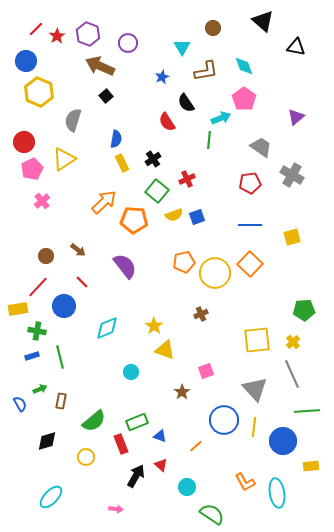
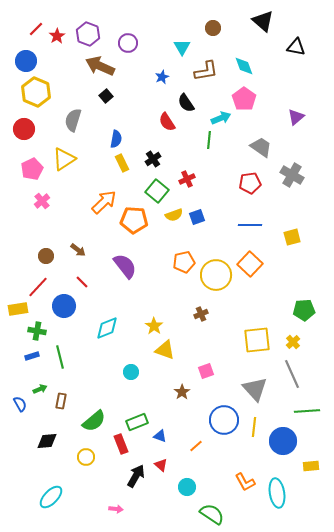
yellow hexagon at (39, 92): moved 3 px left
red circle at (24, 142): moved 13 px up
yellow circle at (215, 273): moved 1 px right, 2 px down
black diamond at (47, 441): rotated 10 degrees clockwise
